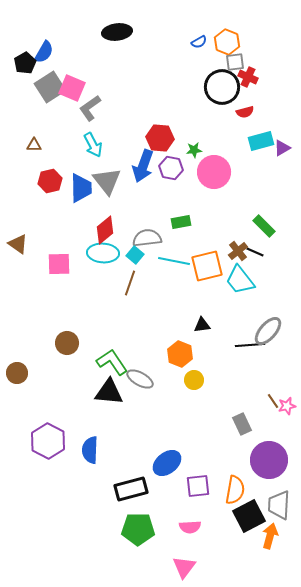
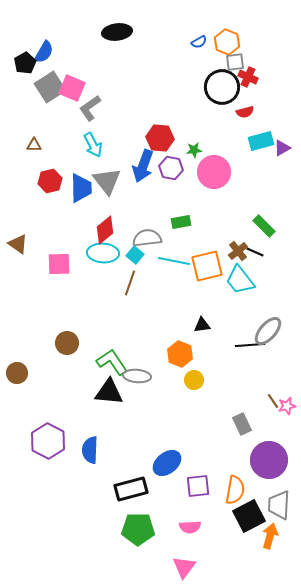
gray ellipse at (140, 379): moved 3 px left, 3 px up; rotated 24 degrees counterclockwise
